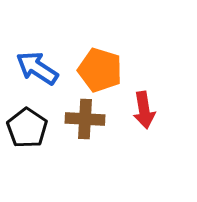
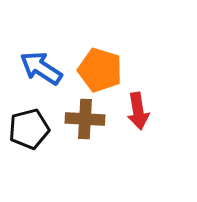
blue arrow: moved 4 px right
red arrow: moved 6 px left, 1 px down
black pentagon: moved 2 px right, 1 px down; rotated 24 degrees clockwise
